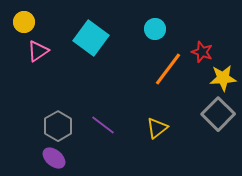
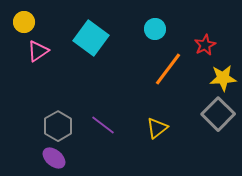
red star: moved 3 px right, 7 px up; rotated 25 degrees clockwise
